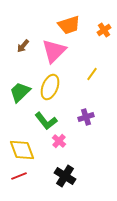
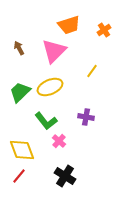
brown arrow: moved 4 px left, 2 px down; rotated 112 degrees clockwise
yellow line: moved 3 px up
yellow ellipse: rotated 45 degrees clockwise
purple cross: rotated 28 degrees clockwise
red line: rotated 28 degrees counterclockwise
